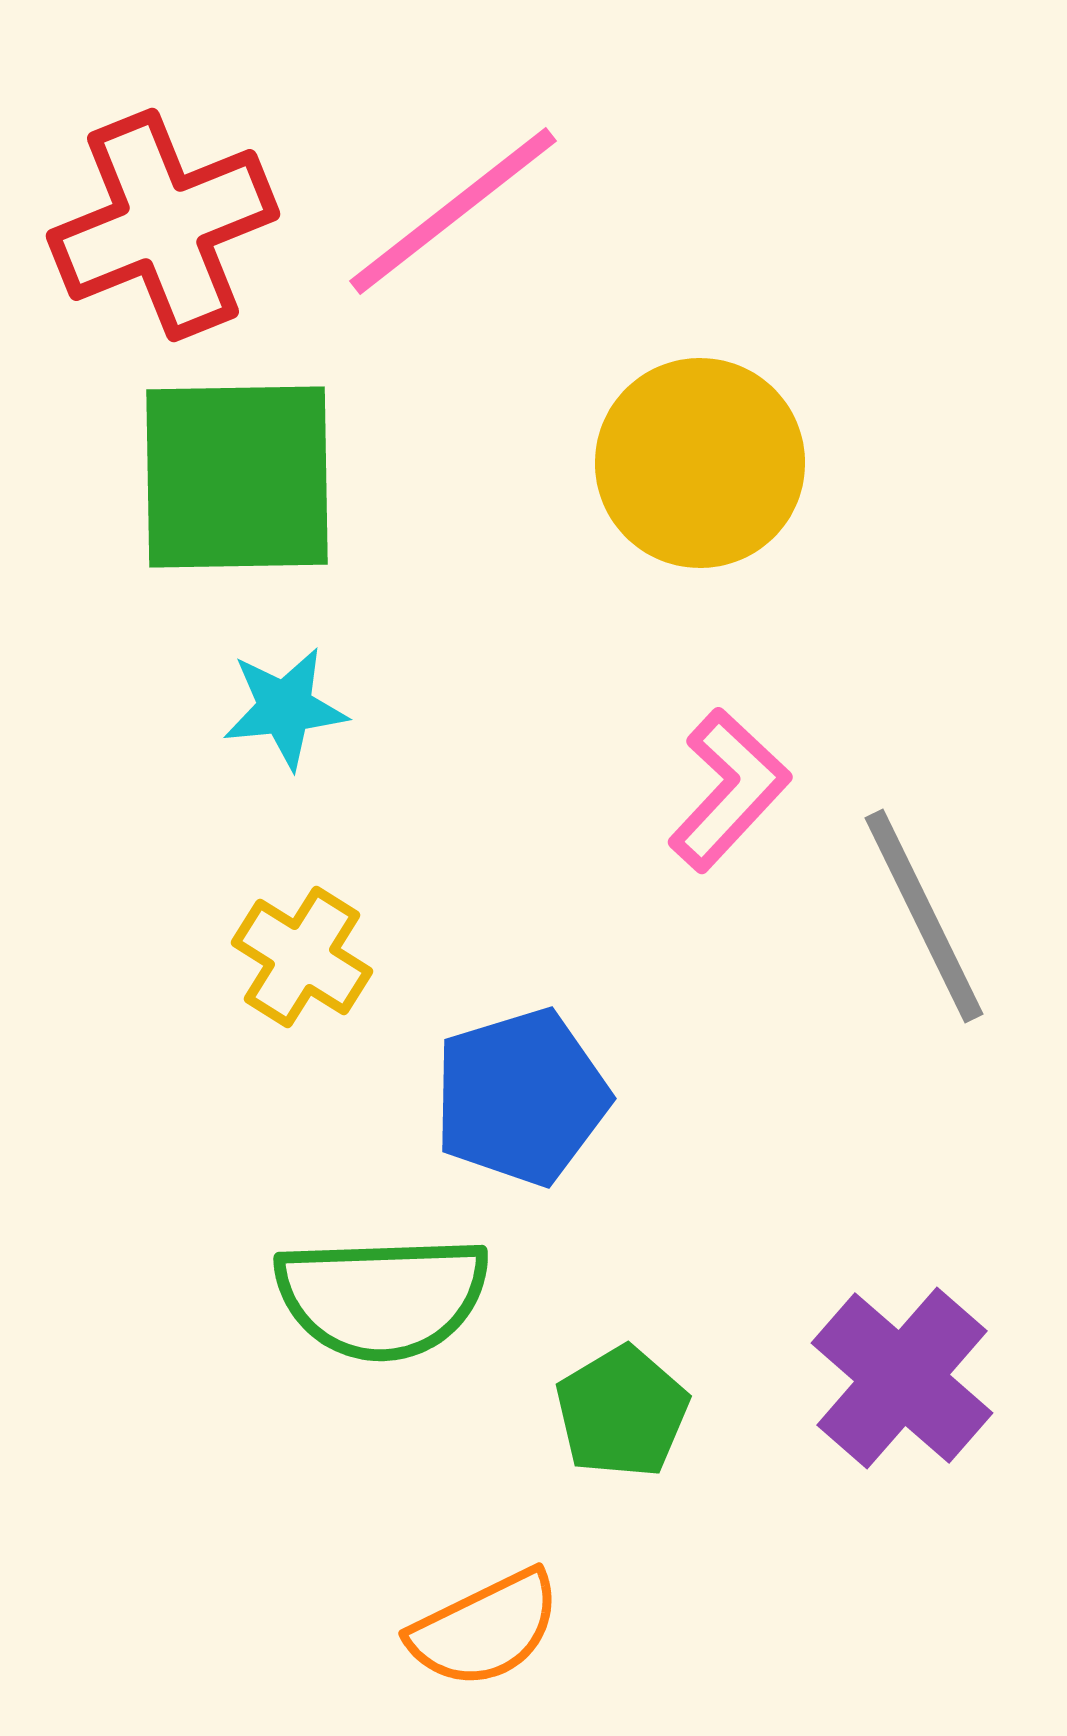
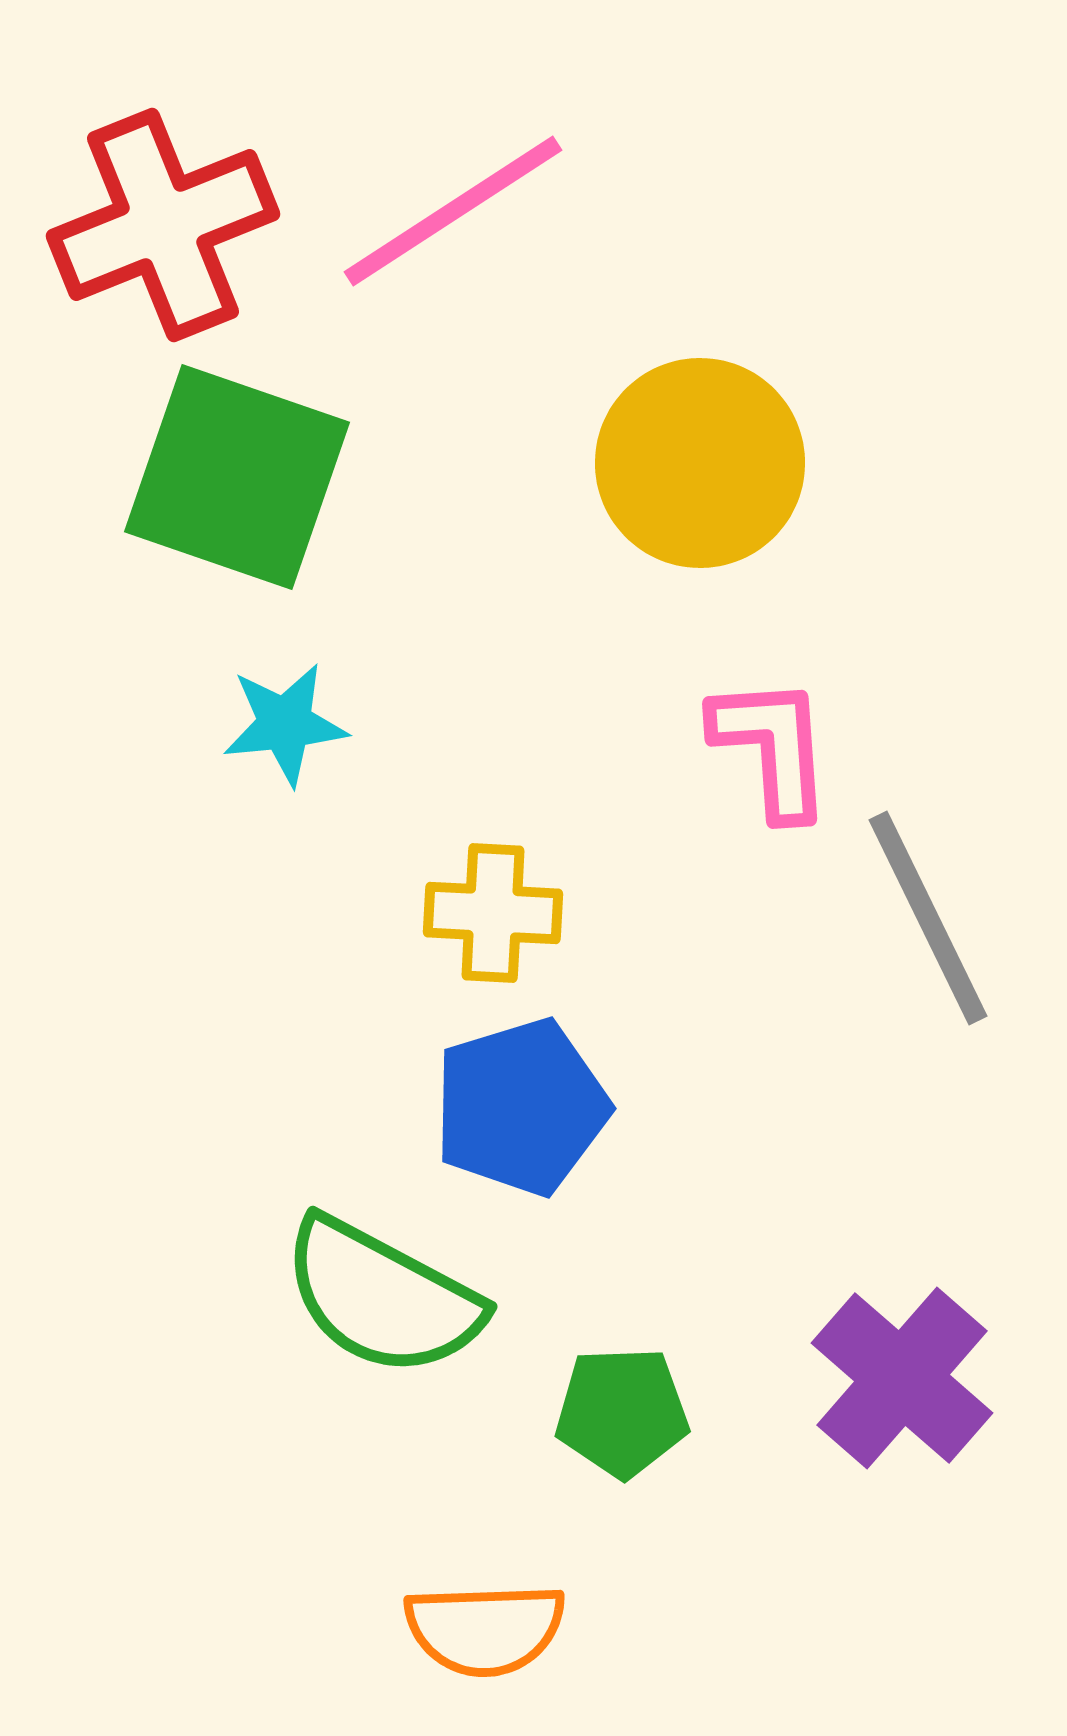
pink line: rotated 5 degrees clockwise
green square: rotated 20 degrees clockwise
cyan star: moved 16 px down
pink L-shape: moved 43 px right, 43 px up; rotated 47 degrees counterclockwise
gray line: moved 4 px right, 2 px down
yellow cross: moved 191 px right, 44 px up; rotated 29 degrees counterclockwise
blue pentagon: moved 10 px down
green semicircle: rotated 30 degrees clockwise
green pentagon: rotated 29 degrees clockwise
orange semicircle: rotated 24 degrees clockwise
